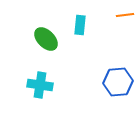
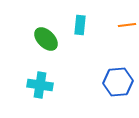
orange line: moved 2 px right, 10 px down
